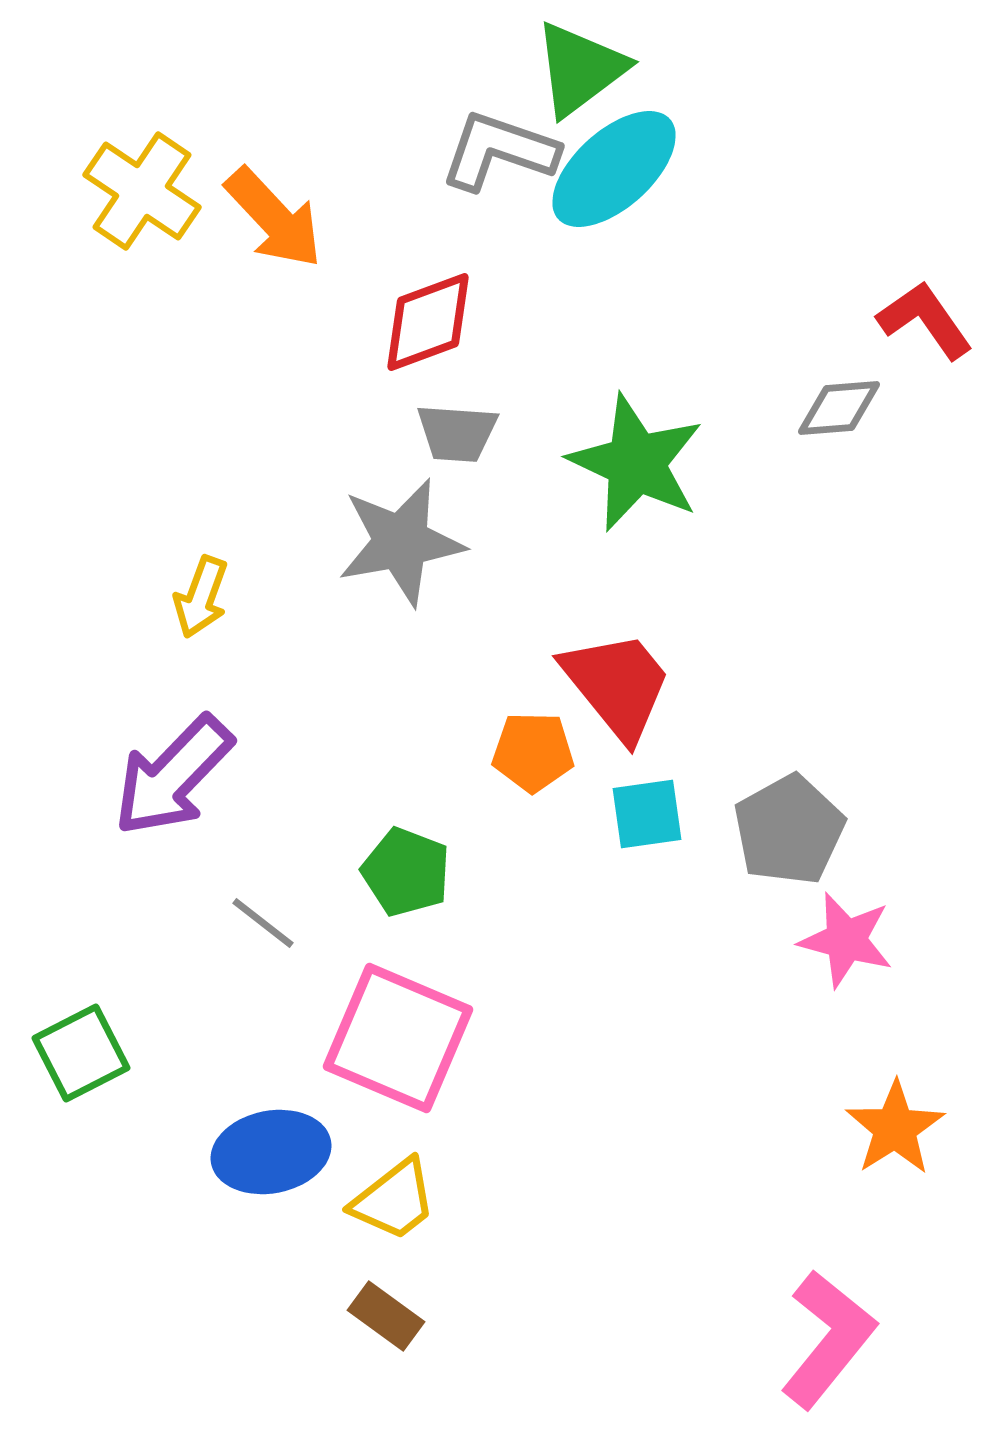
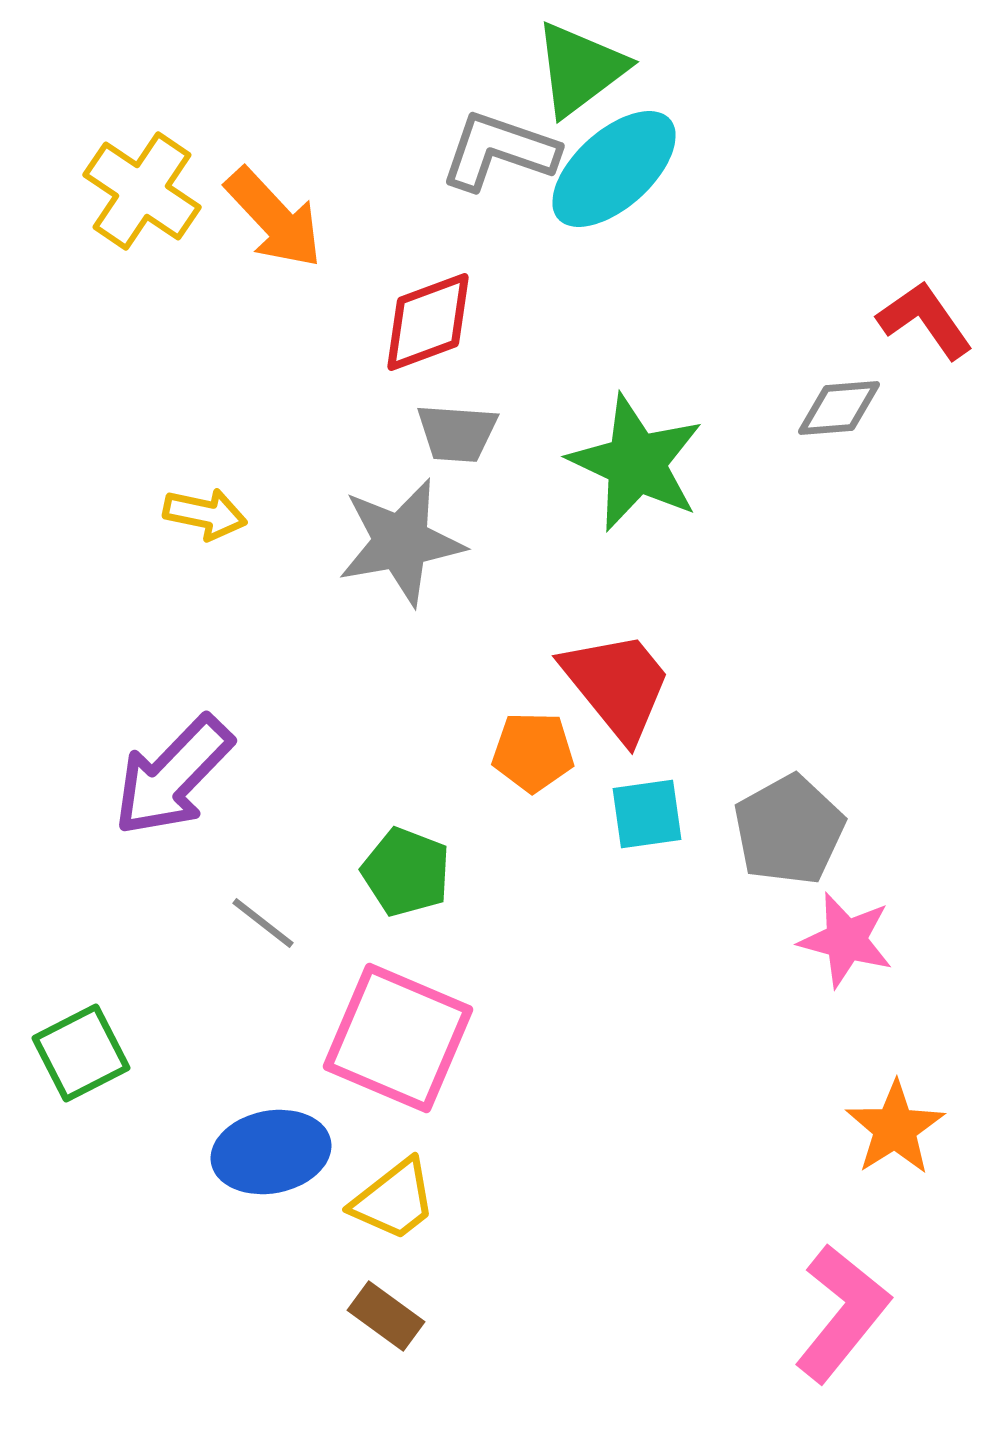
yellow arrow: moved 4 px right, 83 px up; rotated 98 degrees counterclockwise
pink L-shape: moved 14 px right, 26 px up
